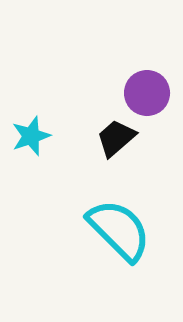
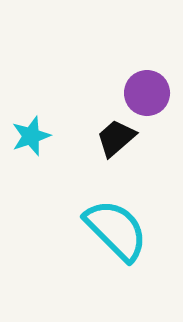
cyan semicircle: moved 3 px left
